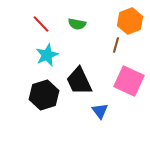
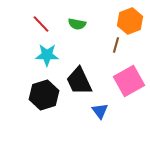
cyan star: rotated 25 degrees clockwise
pink square: rotated 36 degrees clockwise
